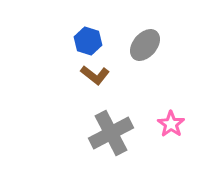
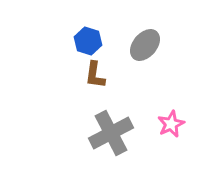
brown L-shape: rotated 60 degrees clockwise
pink star: rotated 12 degrees clockwise
